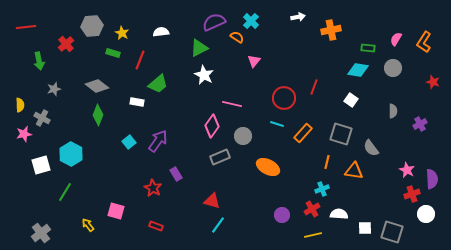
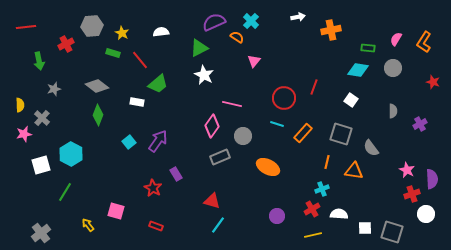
red cross at (66, 44): rotated 14 degrees clockwise
red line at (140, 60): rotated 60 degrees counterclockwise
gray cross at (42, 118): rotated 14 degrees clockwise
purple circle at (282, 215): moved 5 px left, 1 px down
